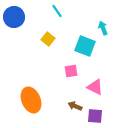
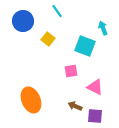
blue circle: moved 9 px right, 4 px down
